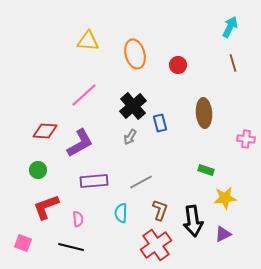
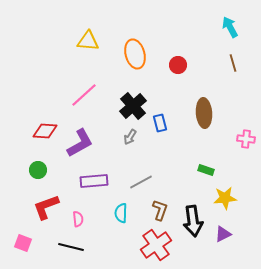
cyan arrow: rotated 55 degrees counterclockwise
